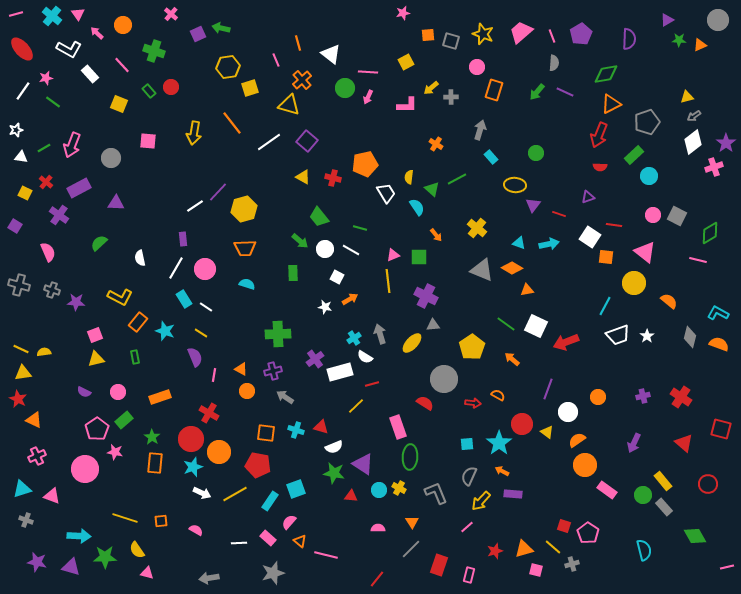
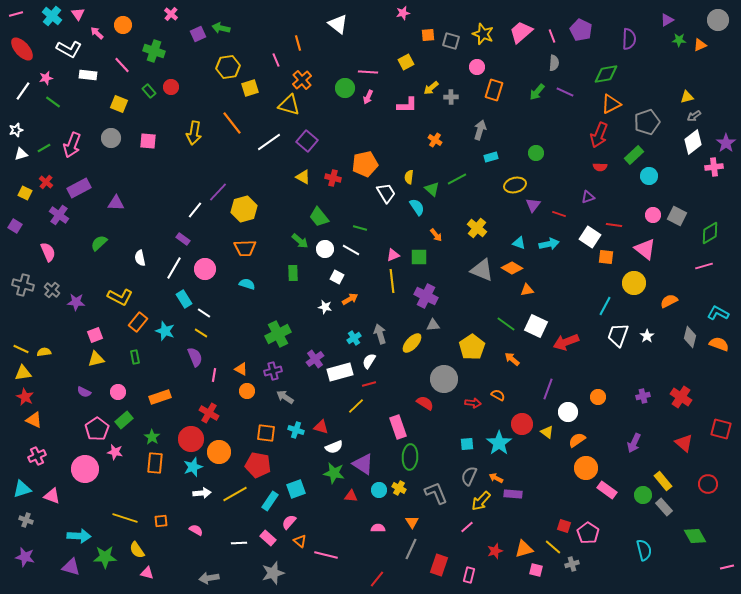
purple pentagon at (581, 34): moved 4 px up; rotated 15 degrees counterclockwise
white triangle at (331, 54): moved 7 px right, 30 px up
white rectangle at (90, 74): moved 2 px left, 1 px down; rotated 42 degrees counterclockwise
orange cross at (436, 144): moved 1 px left, 4 px up
white triangle at (21, 157): moved 3 px up; rotated 24 degrees counterclockwise
cyan rectangle at (491, 157): rotated 64 degrees counterclockwise
gray circle at (111, 158): moved 20 px up
pink cross at (714, 167): rotated 12 degrees clockwise
yellow ellipse at (515, 185): rotated 20 degrees counterclockwise
white line at (195, 206): moved 4 px down; rotated 18 degrees counterclockwise
purple rectangle at (183, 239): rotated 48 degrees counterclockwise
pink triangle at (645, 252): moved 3 px up
pink line at (698, 260): moved 6 px right, 6 px down; rotated 30 degrees counterclockwise
white line at (176, 268): moved 2 px left
yellow line at (388, 281): moved 4 px right
gray cross at (19, 285): moved 4 px right
gray cross at (52, 290): rotated 21 degrees clockwise
orange semicircle at (669, 301): rotated 66 degrees counterclockwise
white line at (206, 307): moved 2 px left, 6 px down
green cross at (278, 334): rotated 25 degrees counterclockwise
white trapezoid at (618, 335): rotated 130 degrees clockwise
white semicircle at (365, 357): moved 4 px right, 4 px down; rotated 91 degrees clockwise
red line at (372, 384): moved 3 px left
red star at (18, 399): moved 7 px right, 2 px up
orange circle at (585, 465): moved 1 px right, 3 px down
orange arrow at (502, 471): moved 6 px left, 7 px down
white arrow at (202, 493): rotated 30 degrees counterclockwise
gray line at (411, 549): rotated 20 degrees counterclockwise
purple star at (37, 562): moved 12 px left, 5 px up
